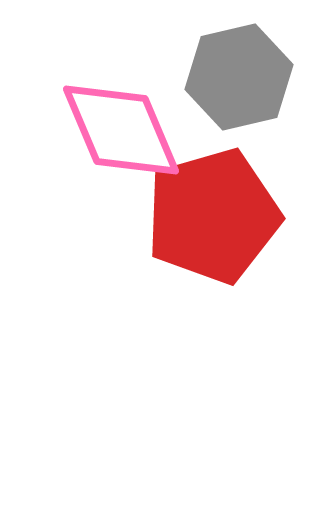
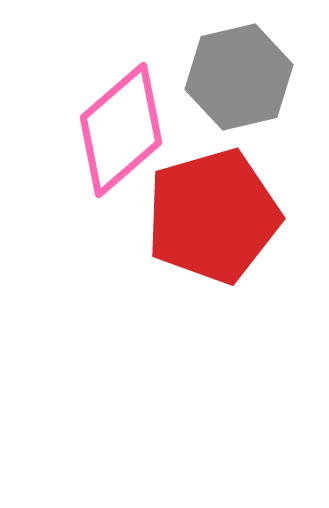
pink diamond: rotated 72 degrees clockwise
